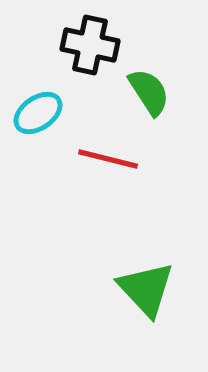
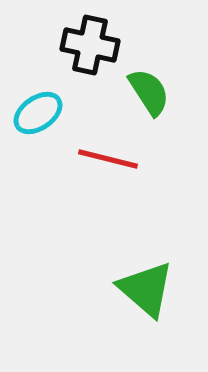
green triangle: rotated 6 degrees counterclockwise
